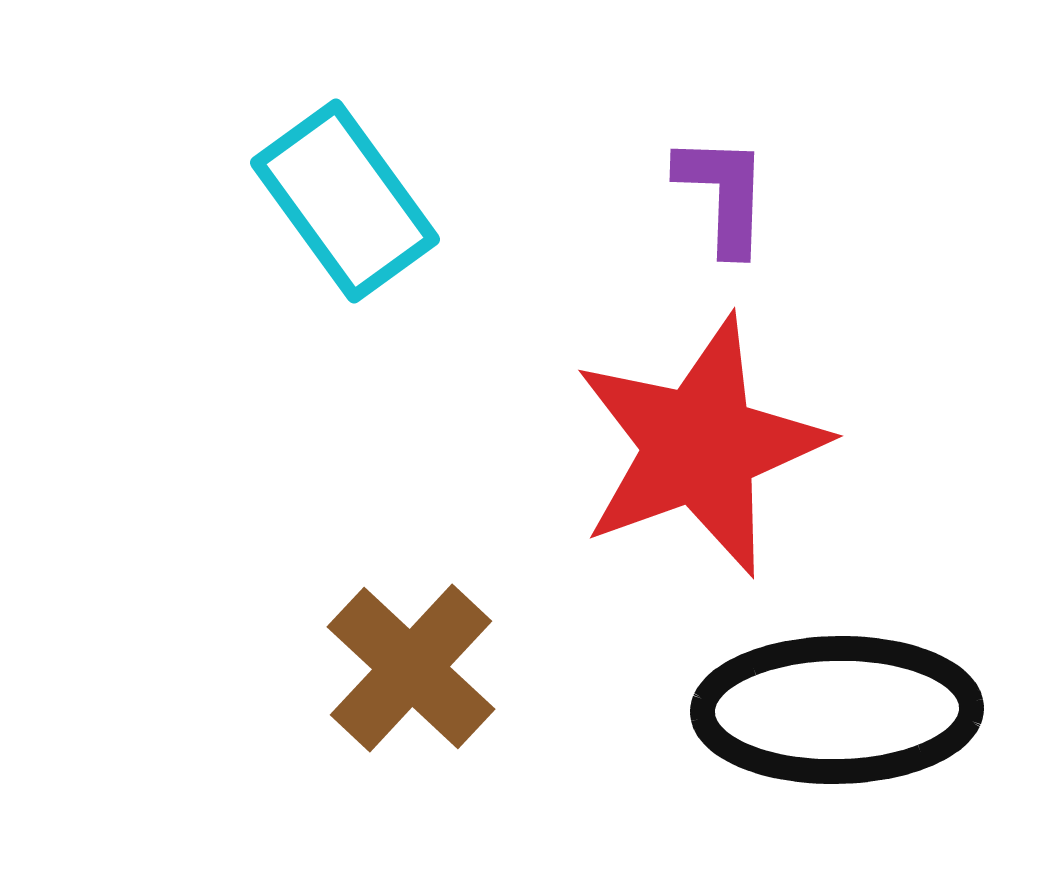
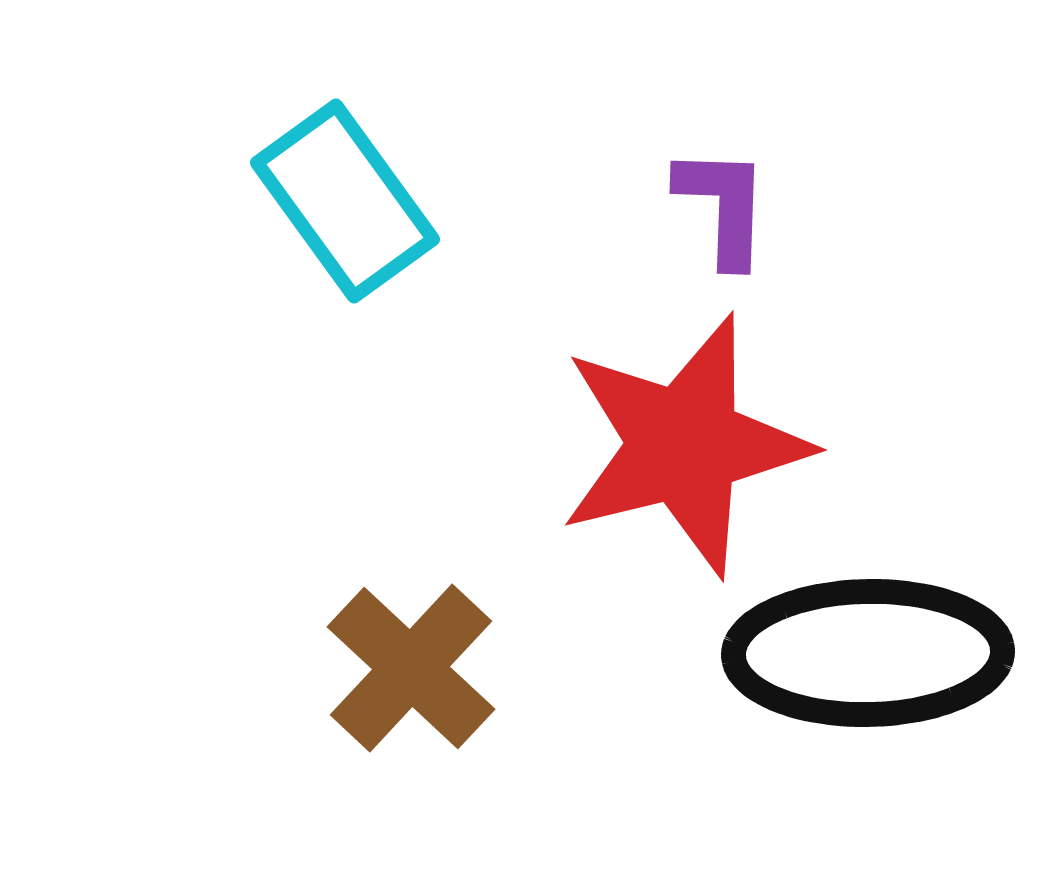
purple L-shape: moved 12 px down
red star: moved 16 px left, 1 px up; rotated 6 degrees clockwise
black ellipse: moved 31 px right, 57 px up
